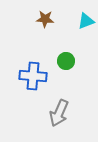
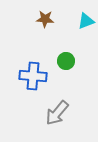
gray arrow: moved 2 px left; rotated 16 degrees clockwise
